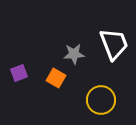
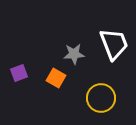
yellow circle: moved 2 px up
